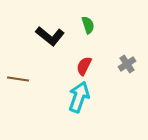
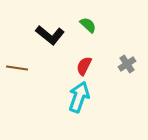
green semicircle: rotated 30 degrees counterclockwise
black L-shape: moved 1 px up
brown line: moved 1 px left, 11 px up
